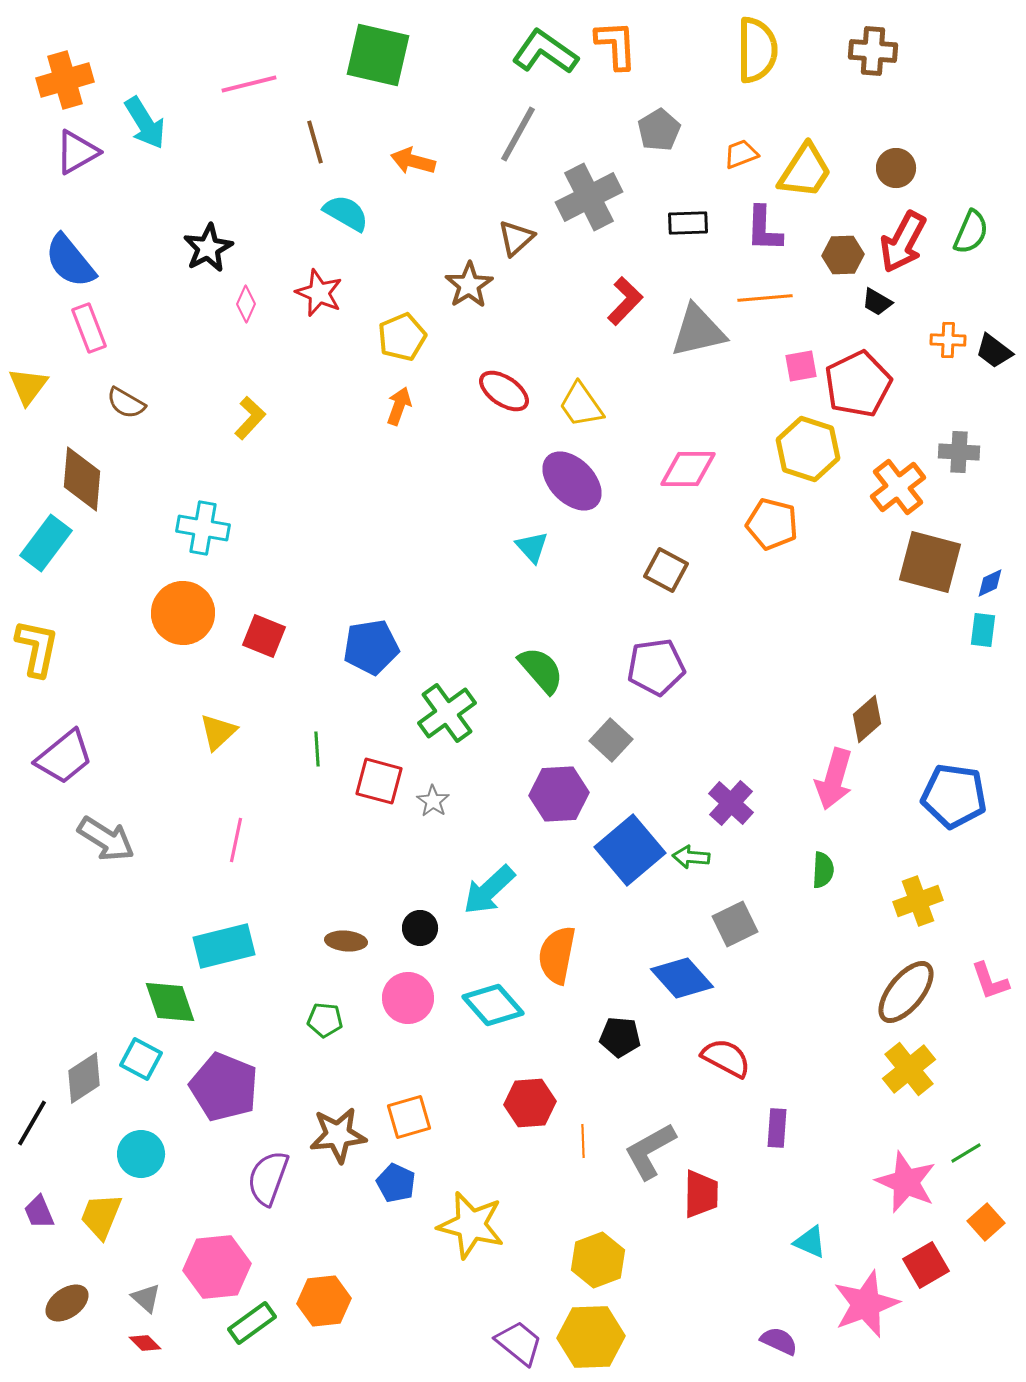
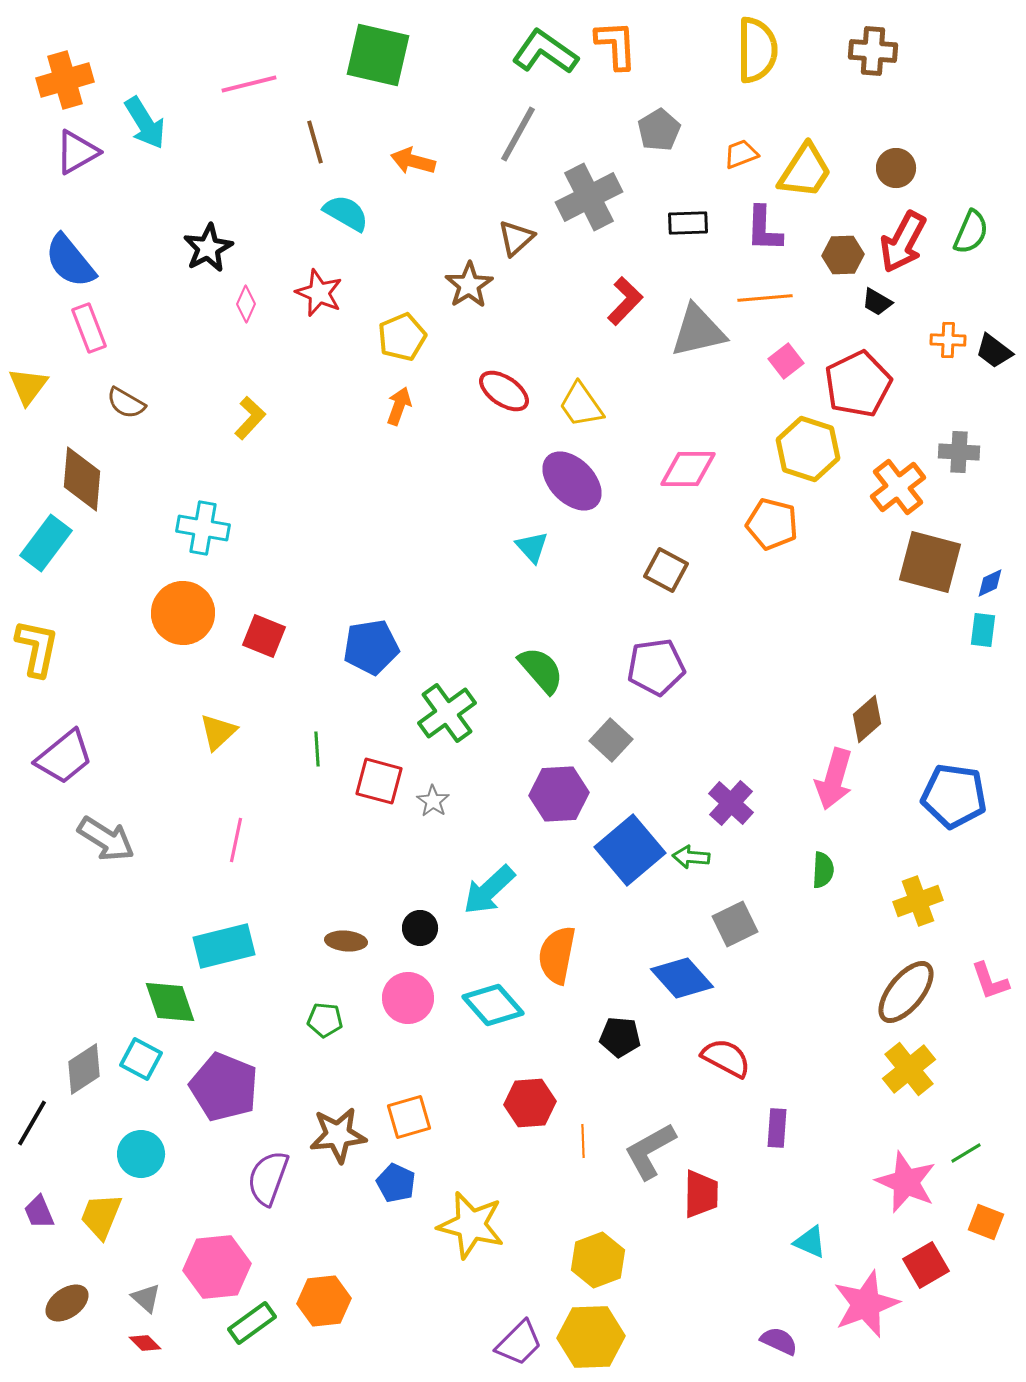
pink square at (801, 366): moved 15 px left, 5 px up; rotated 28 degrees counterclockwise
gray diamond at (84, 1078): moved 9 px up
orange square at (986, 1222): rotated 27 degrees counterclockwise
purple trapezoid at (519, 1343): rotated 96 degrees clockwise
